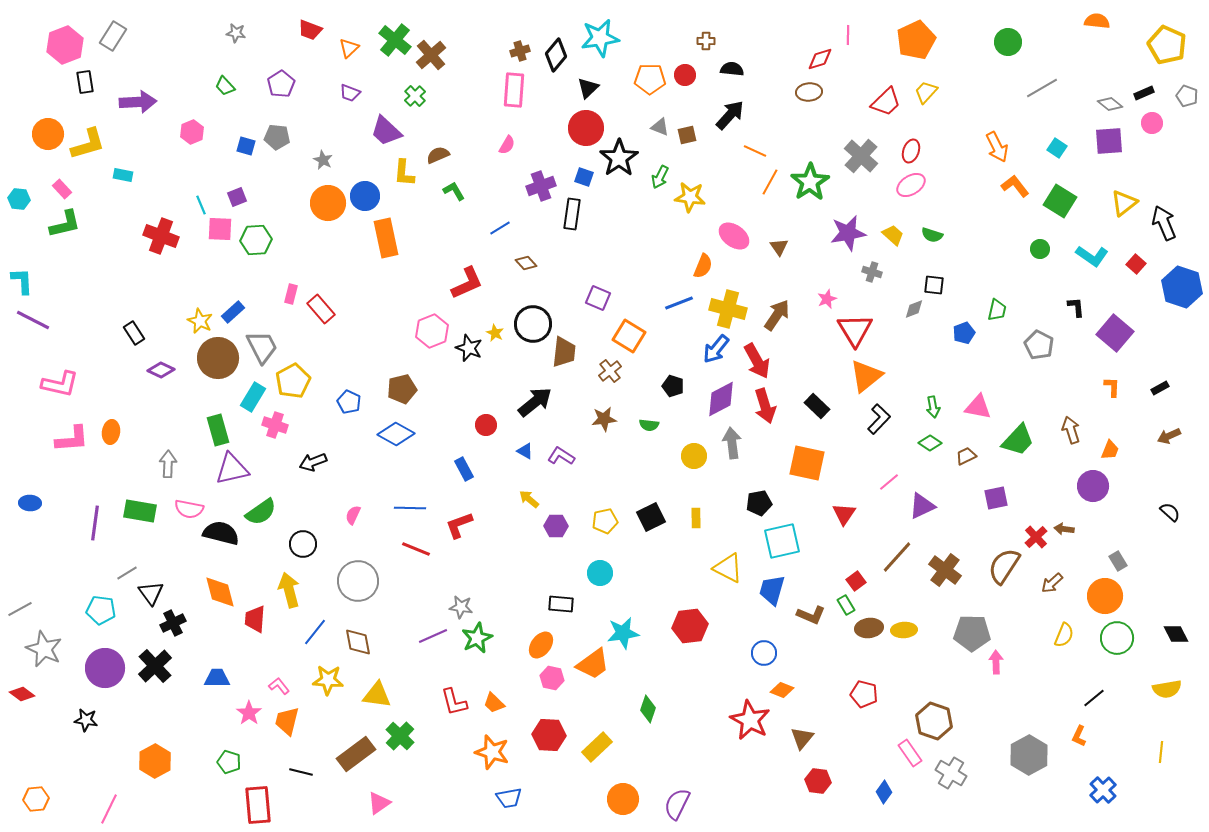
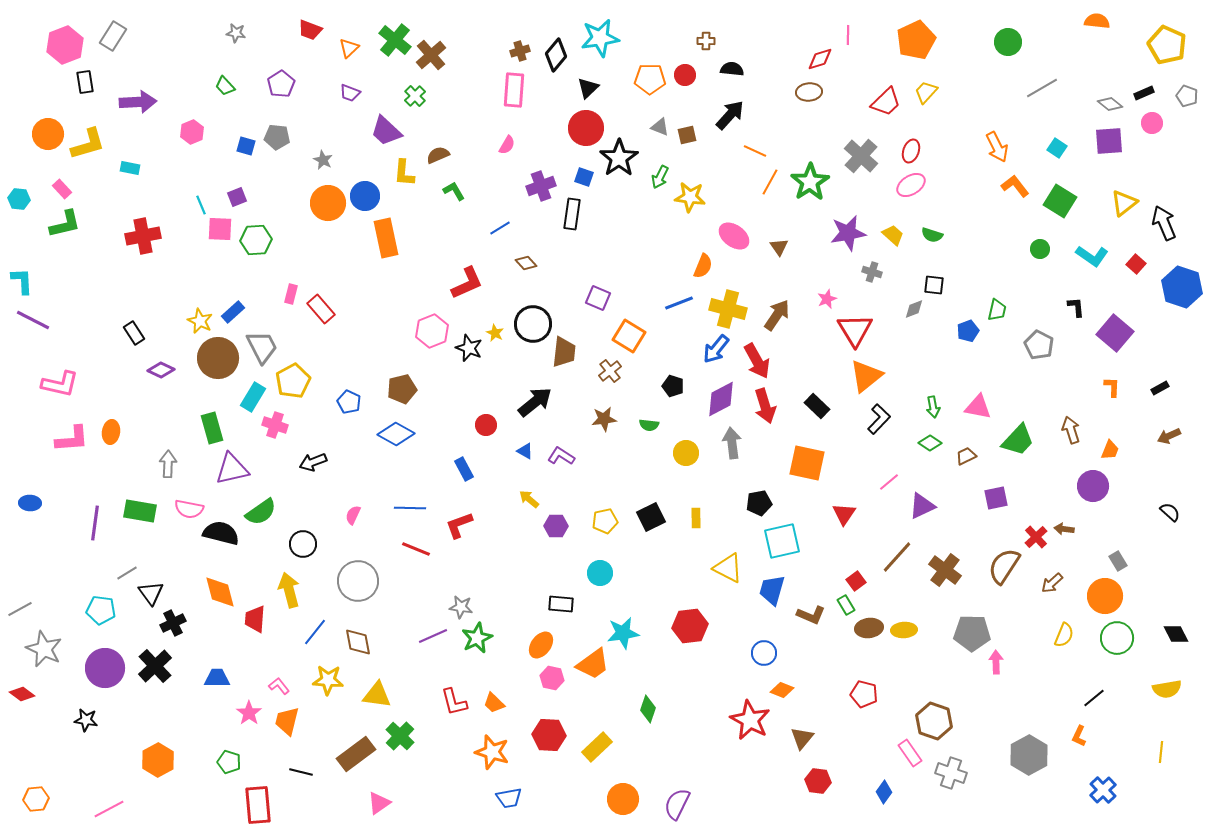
cyan rectangle at (123, 175): moved 7 px right, 7 px up
red cross at (161, 236): moved 18 px left; rotated 32 degrees counterclockwise
blue pentagon at (964, 333): moved 4 px right, 2 px up
green rectangle at (218, 430): moved 6 px left, 2 px up
yellow circle at (694, 456): moved 8 px left, 3 px up
orange hexagon at (155, 761): moved 3 px right, 1 px up
gray cross at (951, 773): rotated 12 degrees counterclockwise
pink line at (109, 809): rotated 36 degrees clockwise
